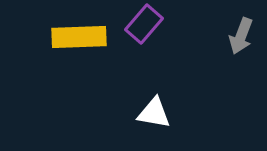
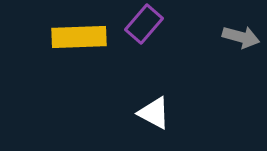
gray arrow: moved 1 px down; rotated 96 degrees counterclockwise
white triangle: rotated 18 degrees clockwise
